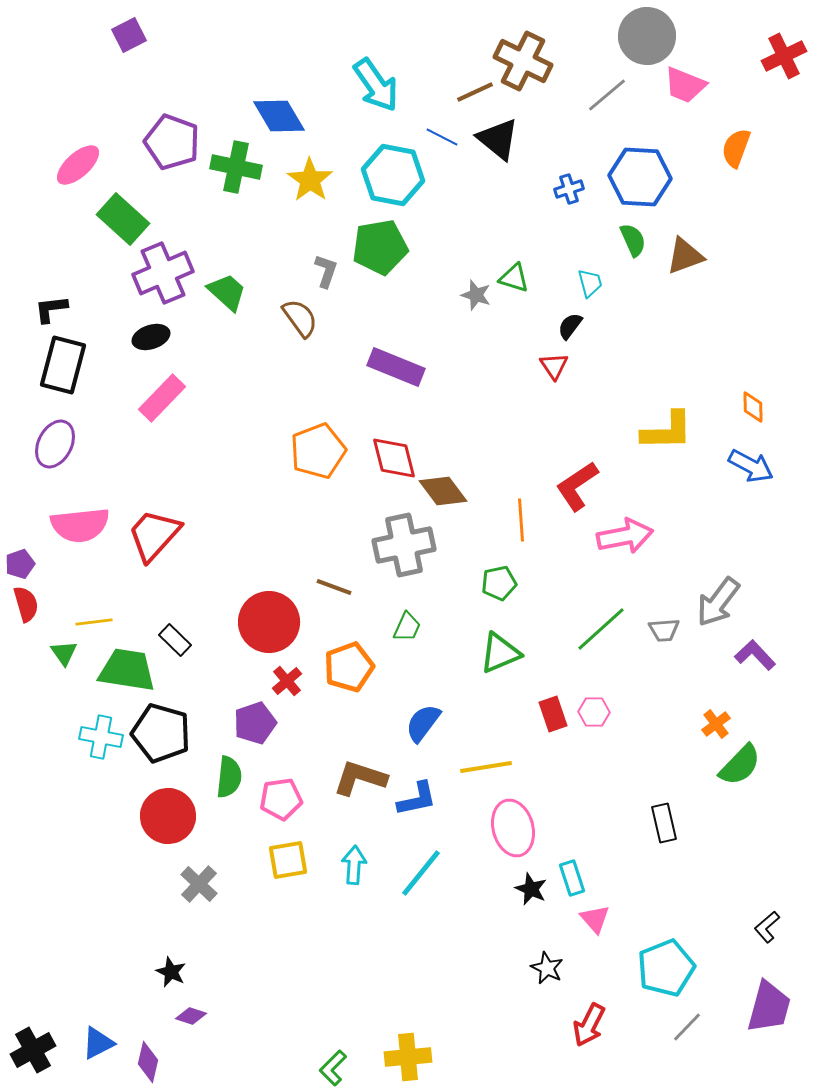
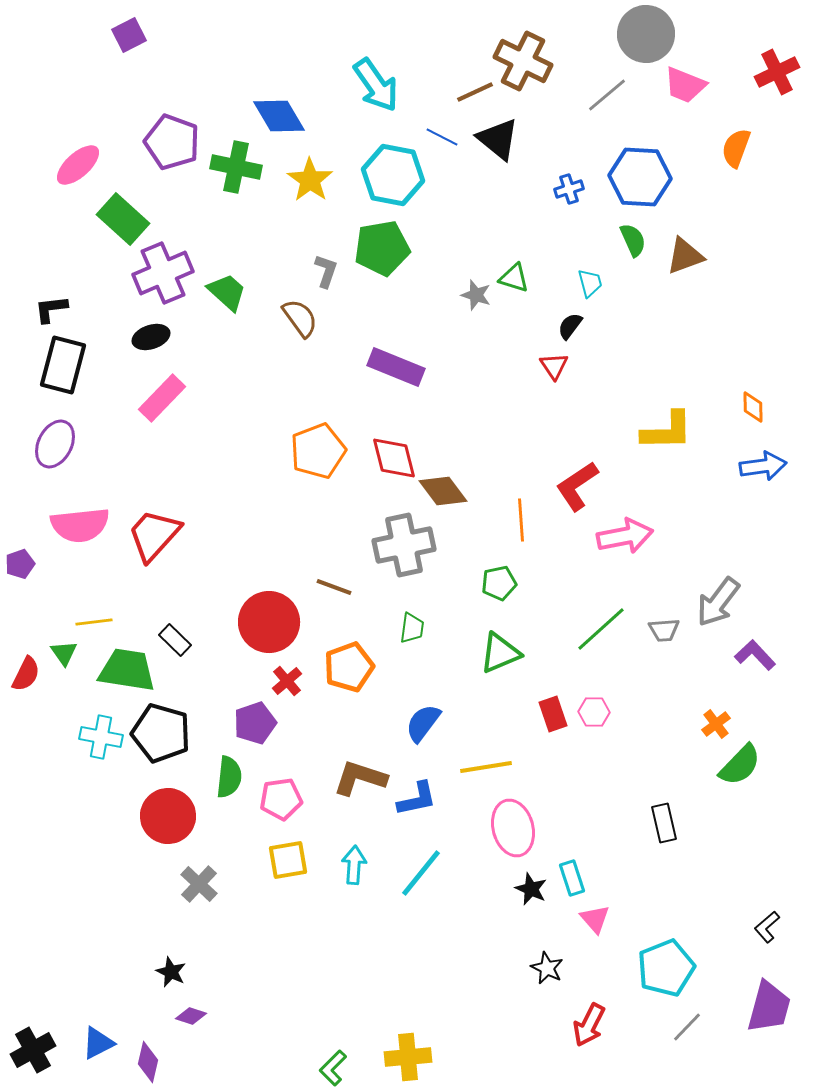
gray circle at (647, 36): moved 1 px left, 2 px up
red cross at (784, 56): moved 7 px left, 16 px down
green pentagon at (380, 247): moved 2 px right, 1 px down
blue arrow at (751, 466): moved 12 px right; rotated 36 degrees counterclockwise
red semicircle at (26, 604): moved 70 px down; rotated 42 degrees clockwise
green trapezoid at (407, 627): moved 5 px right, 1 px down; rotated 16 degrees counterclockwise
